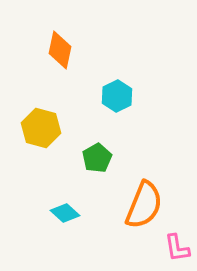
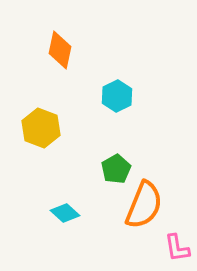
yellow hexagon: rotated 6 degrees clockwise
green pentagon: moved 19 px right, 11 px down
